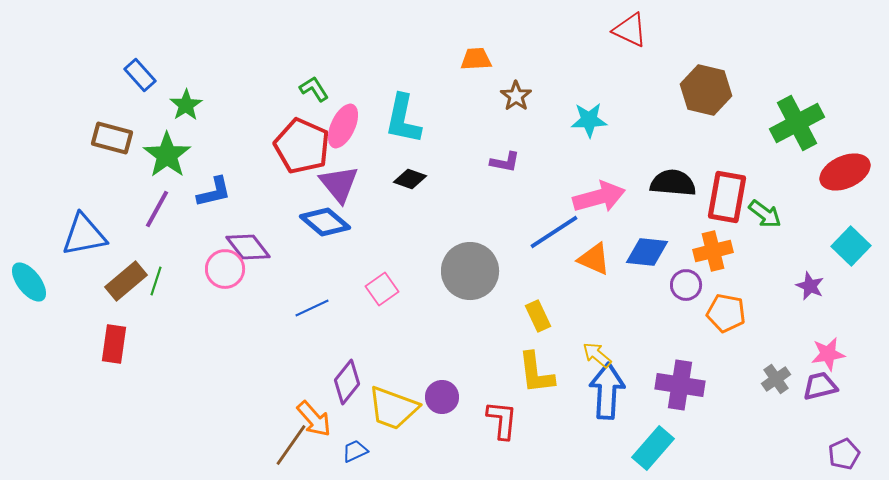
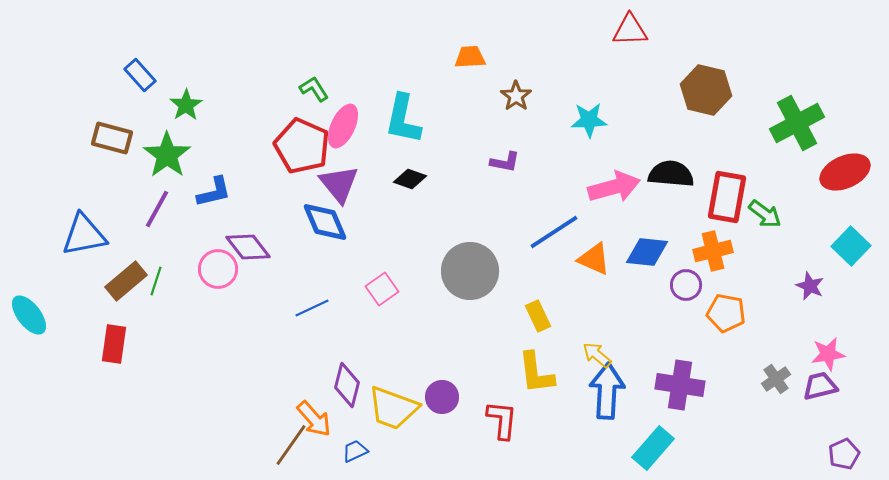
red triangle at (630, 30): rotated 27 degrees counterclockwise
orange trapezoid at (476, 59): moved 6 px left, 2 px up
black semicircle at (673, 183): moved 2 px left, 9 px up
pink arrow at (599, 197): moved 15 px right, 10 px up
blue diamond at (325, 222): rotated 27 degrees clockwise
pink circle at (225, 269): moved 7 px left
cyan ellipse at (29, 282): moved 33 px down
purple diamond at (347, 382): moved 3 px down; rotated 24 degrees counterclockwise
